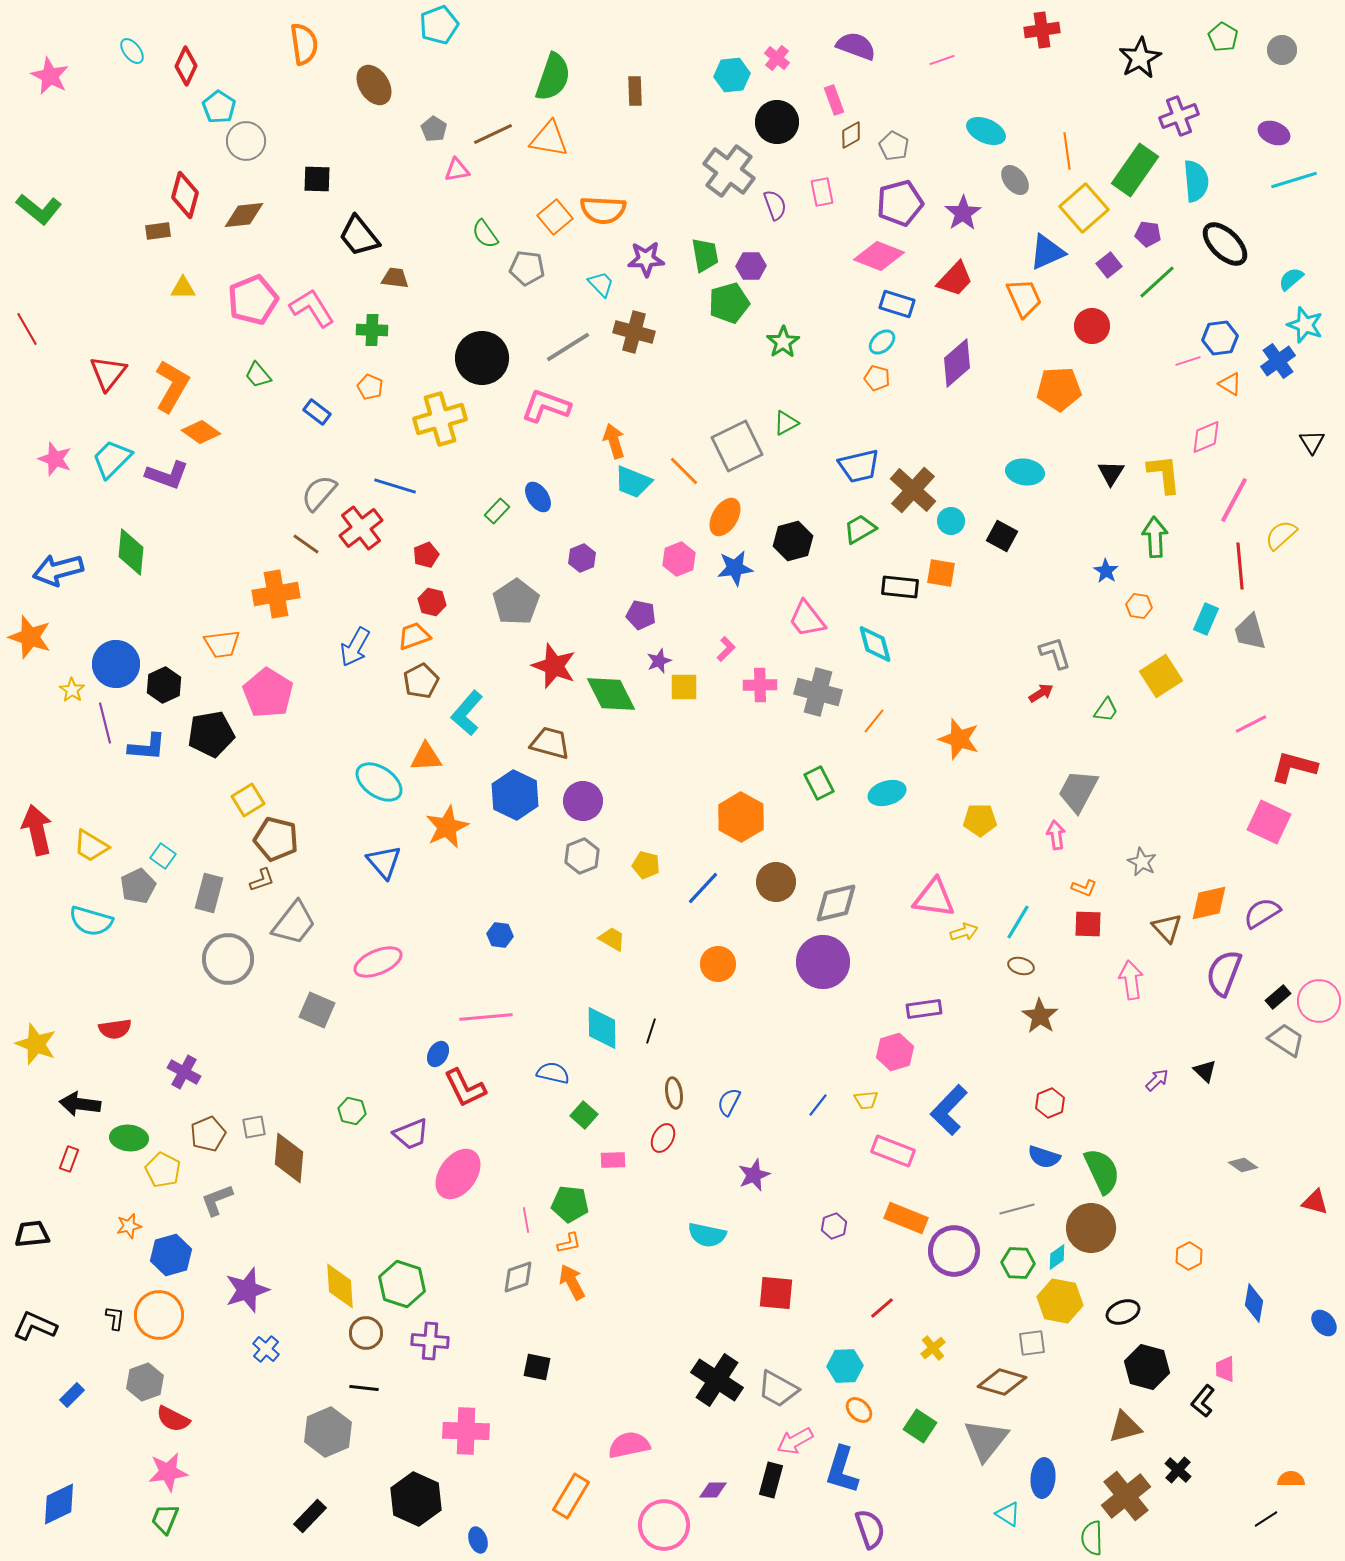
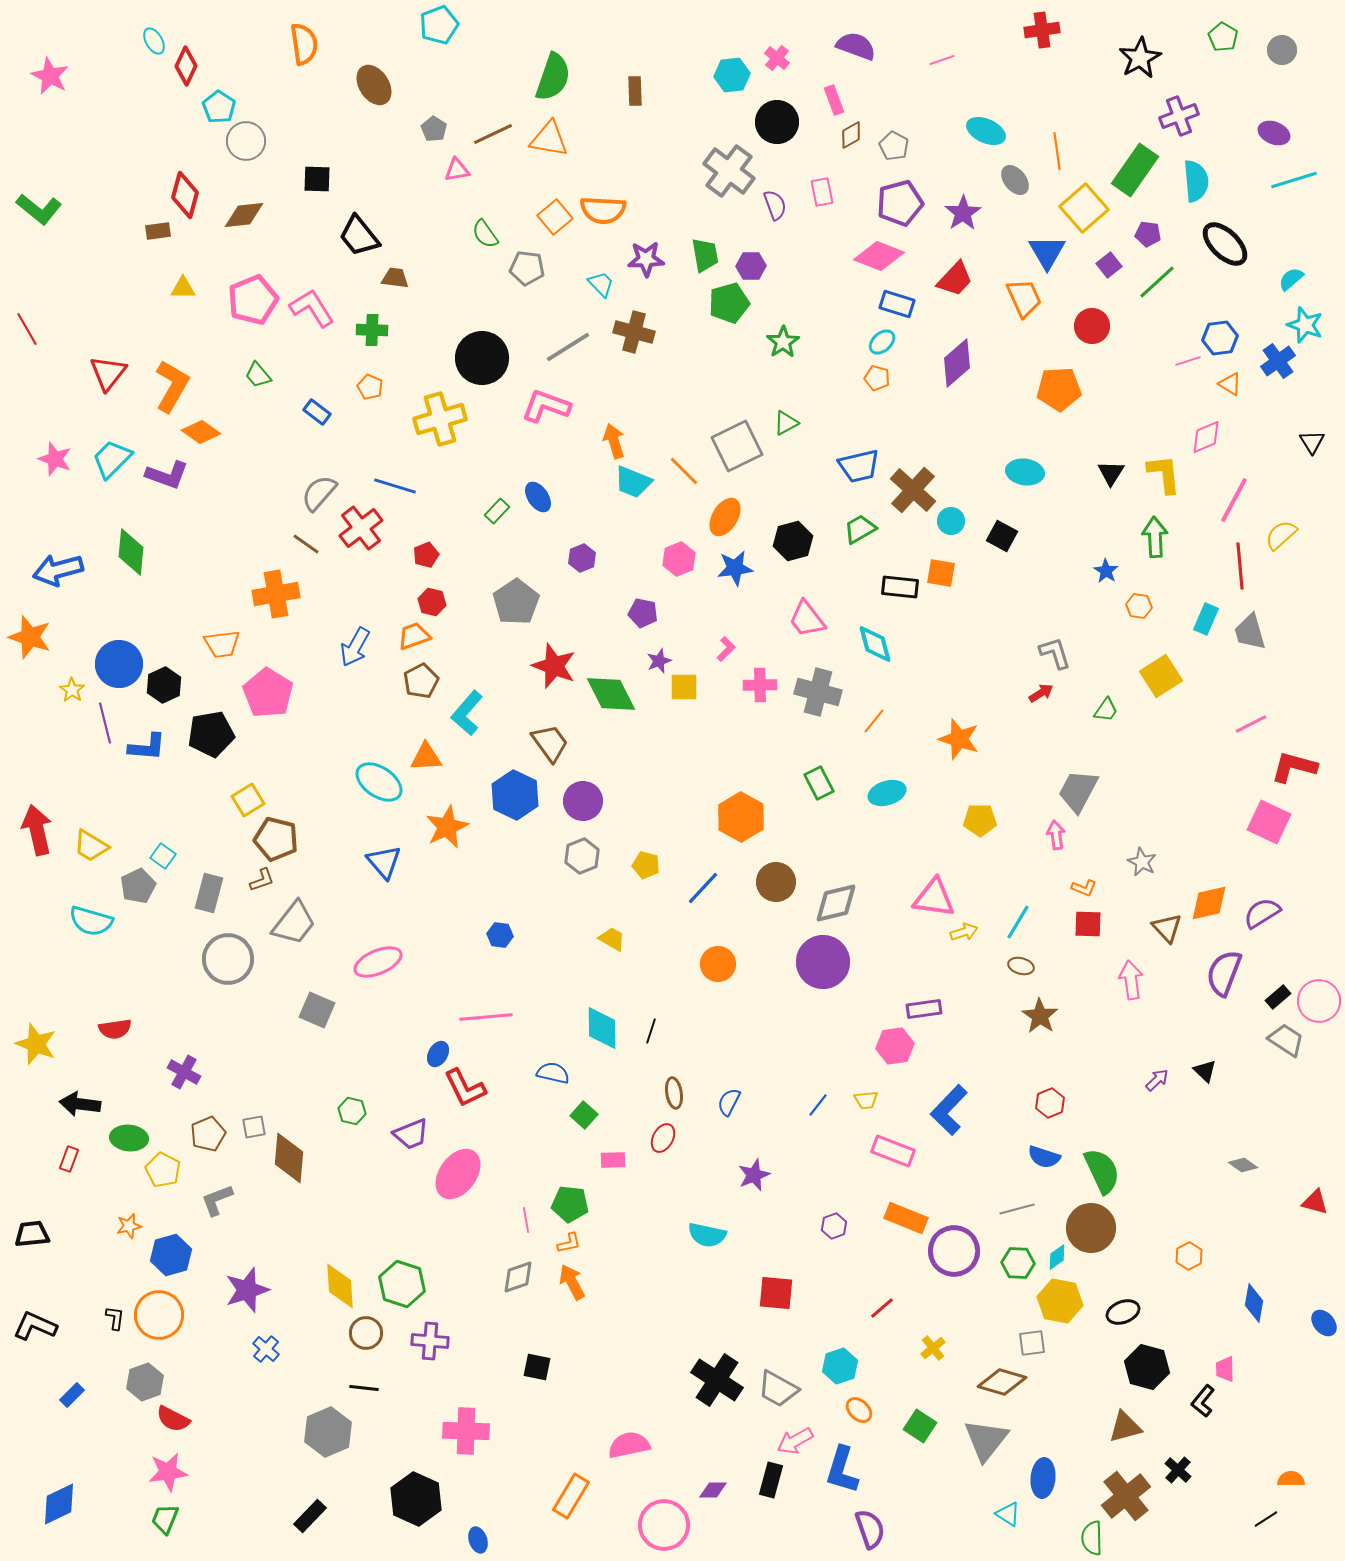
cyan ellipse at (132, 51): moved 22 px right, 10 px up; rotated 8 degrees clockwise
orange line at (1067, 151): moved 10 px left
blue triangle at (1047, 252): rotated 36 degrees counterclockwise
purple pentagon at (641, 615): moved 2 px right, 2 px up
blue circle at (116, 664): moved 3 px right
brown trapezoid at (550, 743): rotated 39 degrees clockwise
pink hexagon at (895, 1052): moved 6 px up; rotated 9 degrees clockwise
cyan hexagon at (845, 1366): moved 5 px left; rotated 16 degrees counterclockwise
